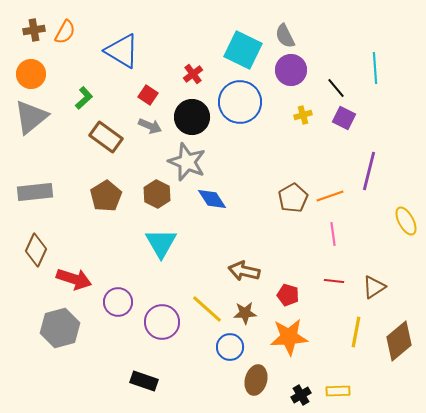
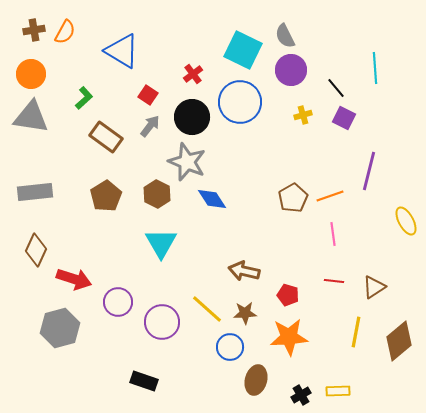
gray triangle at (31, 117): rotated 48 degrees clockwise
gray arrow at (150, 126): rotated 75 degrees counterclockwise
